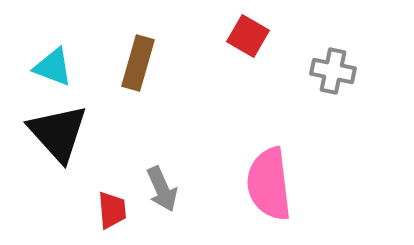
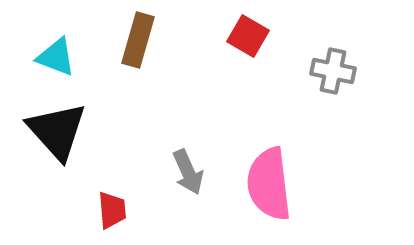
brown rectangle: moved 23 px up
cyan triangle: moved 3 px right, 10 px up
black triangle: moved 1 px left, 2 px up
gray arrow: moved 26 px right, 17 px up
